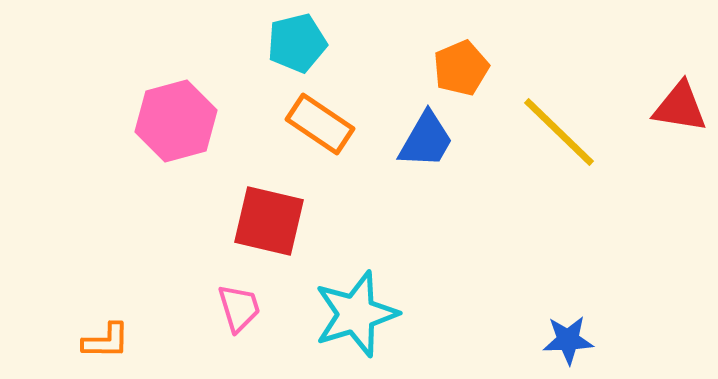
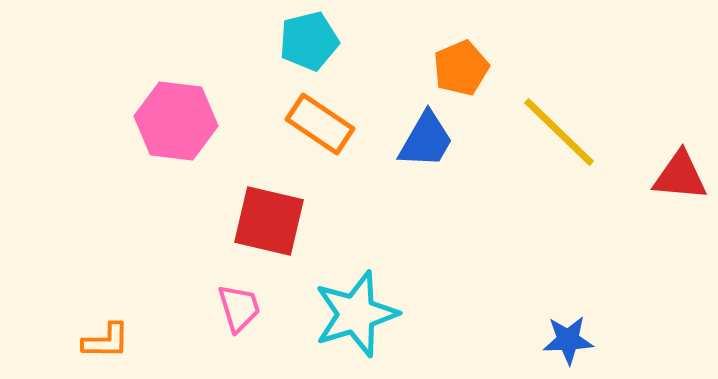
cyan pentagon: moved 12 px right, 2 px up
red triangle: moved 69 px down; rotated 4 degrees counterclockwise
pink hexagon: rotated 22 degrees clockwise
